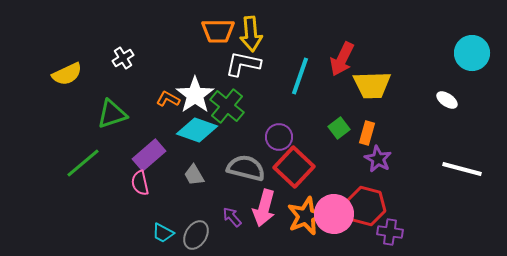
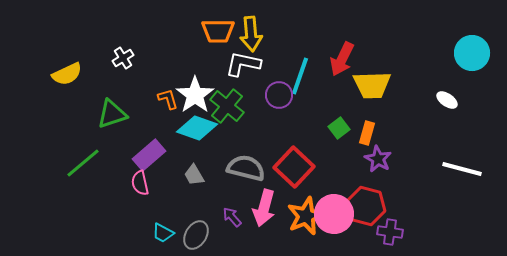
orange L-shape: rotated 45 degrees clockwise
cyan diamond: moved 2 px up
purple circle: moved 42 px up
